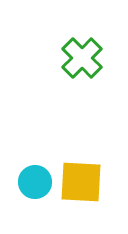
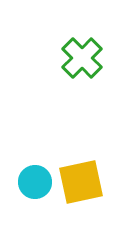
yellow square: rotated 15 degrees counterclockwise
